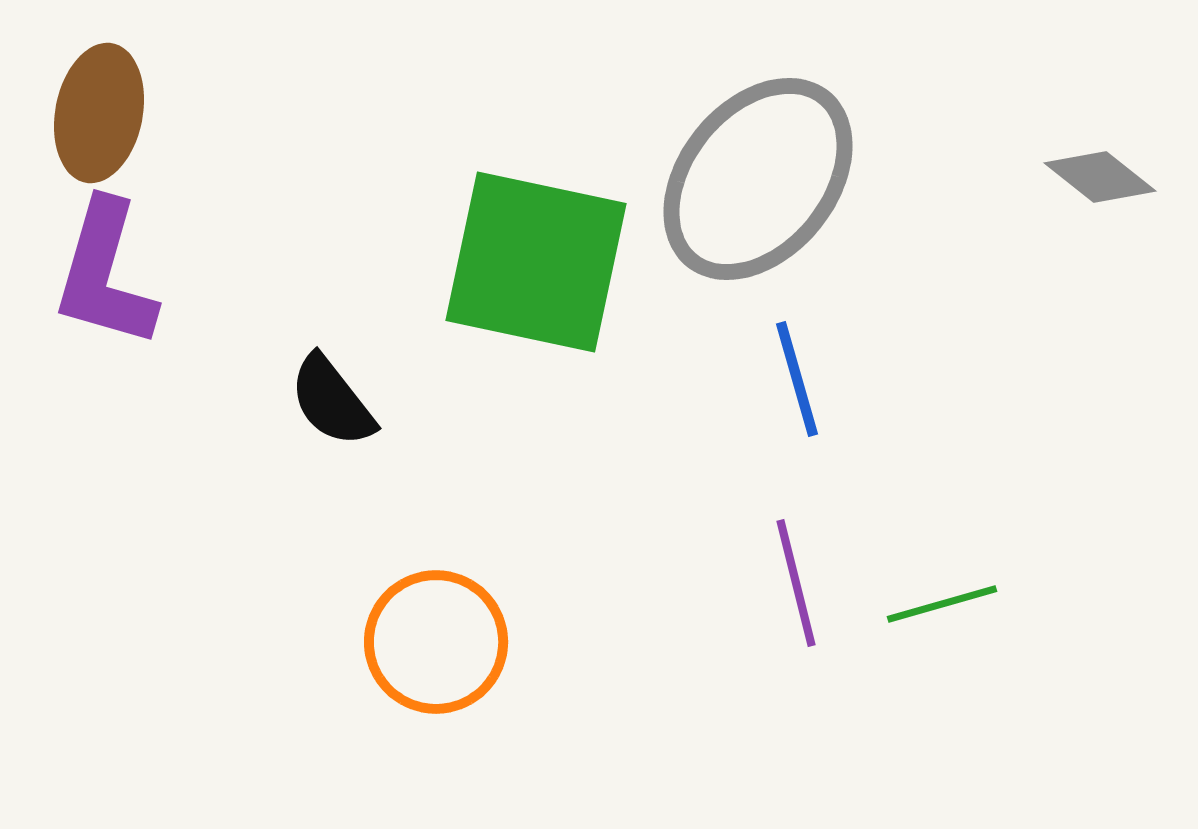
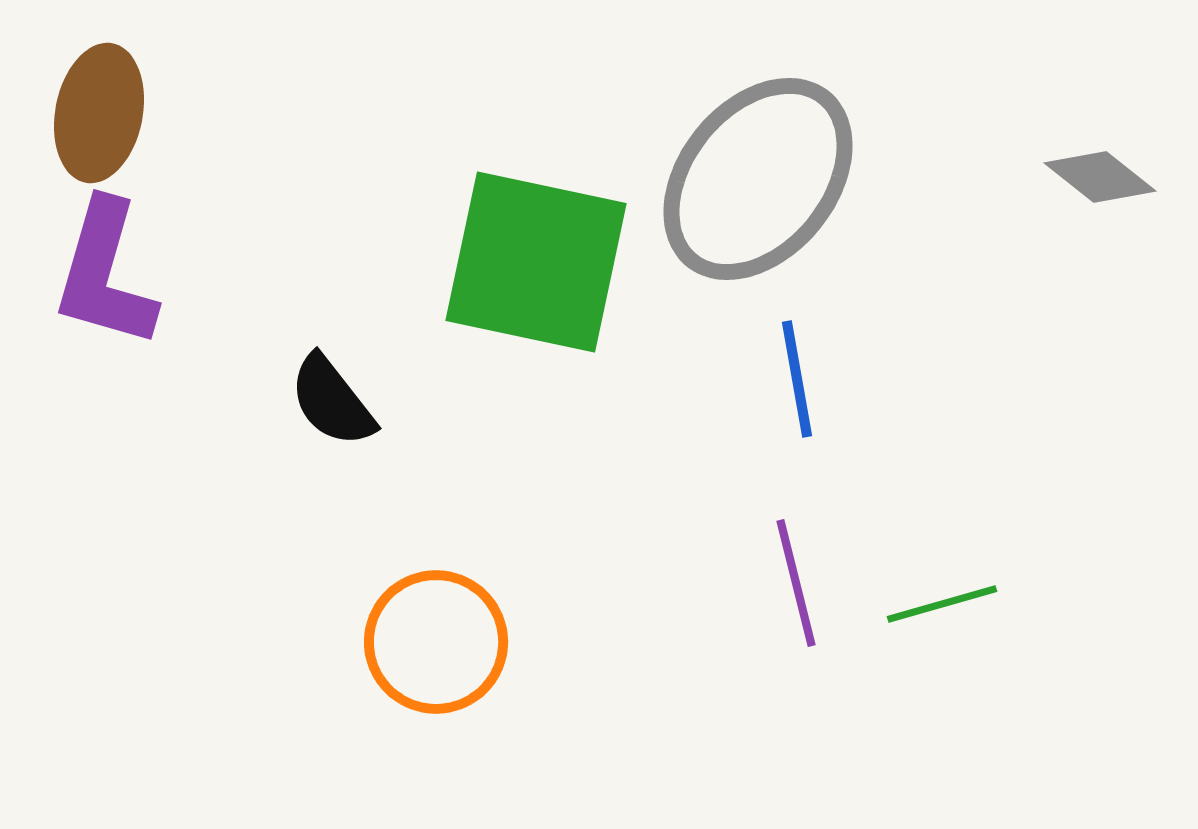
blue line: rotated 6 degrees clockwise
